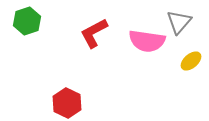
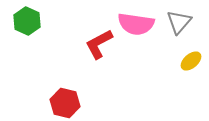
green hexagon: rotated 16 degrees counterclockwise
red L-shape: moved 5 px right, 11 px down
pink semicircle: moved 11 px left, 17 px up
red hexagon: moved 2 px left; rotated 12 degrees counterclockwise
